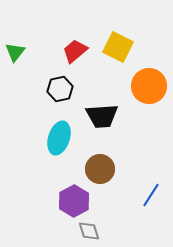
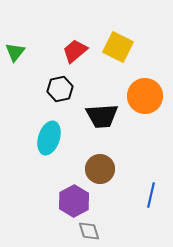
orange circle: moved 4 px left, 10 px down
cyan ellipse: moved 10 px left
blue line: rotated 20 degrees counterclockwise
